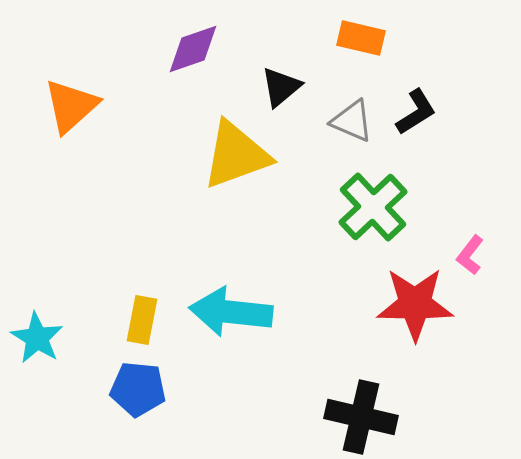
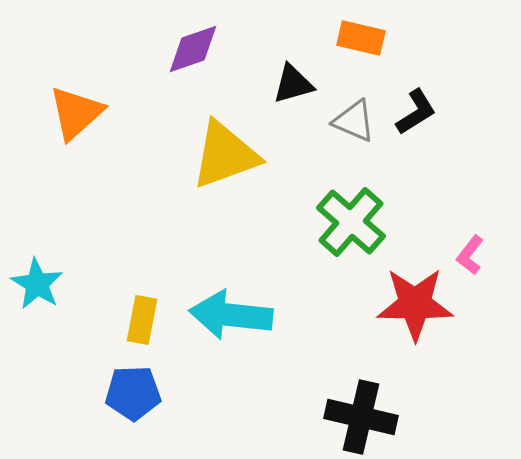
black triangle: moved 12 px right, 3 px up; rotated 24 degrees clockwise
orange triangle: moved 5 px right, 7 px down
gray triangle: moved 2 px right
yellow triangle: moved 11 px left
green cross: moved 22 px left, 15 px down; rotated 6 degrees counterclockwise
cyan arrow: moved 3 px down
cyan star: moved 54 px up
blue pentagon: moved 5 px left, 4 px down; rotated 8 degrees counterclockwise
